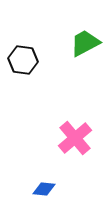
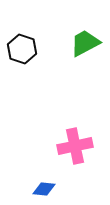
black hexagon: moved 1 px left, 11 px up; rotated 12 degrees clockwise
pink cross: moved 8 px down; rotated 28 degrees clockwise
